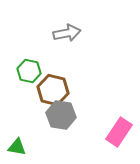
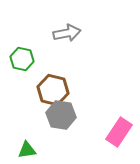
green hexagon: moved 7 px left, 12 px up
green triangle: moved 10 px right, 3 px down; rotated 18 degrees counterclockwise
